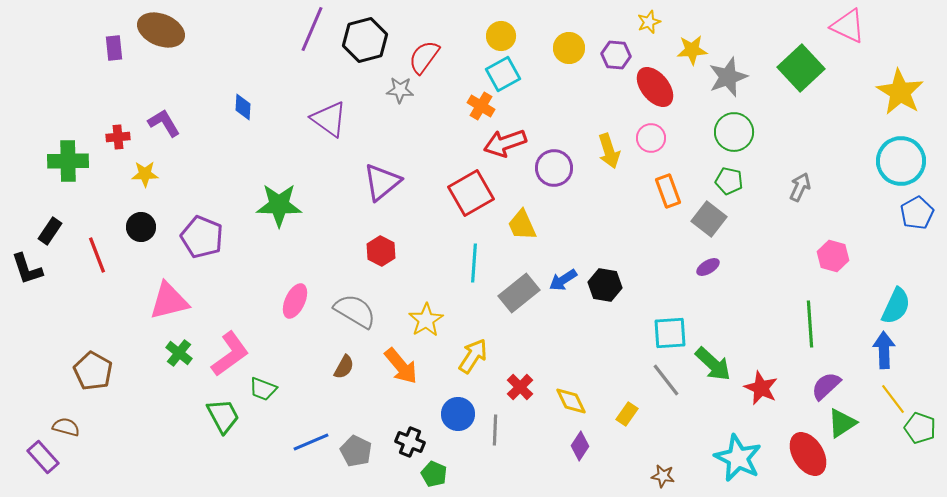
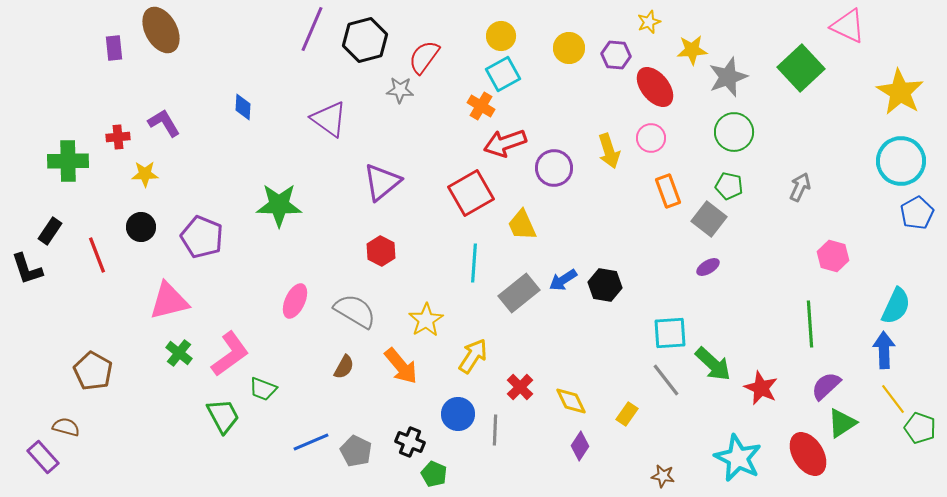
brown ellipse at (161, 30): rotated 39 degrees clockwise
green pentagon at (729, 181): moved 5 px down
